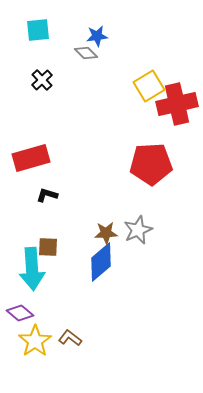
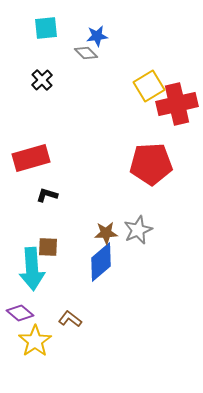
cyan square: moved 8 px right, 2 px up
brown L-shape: moved 19 px up
